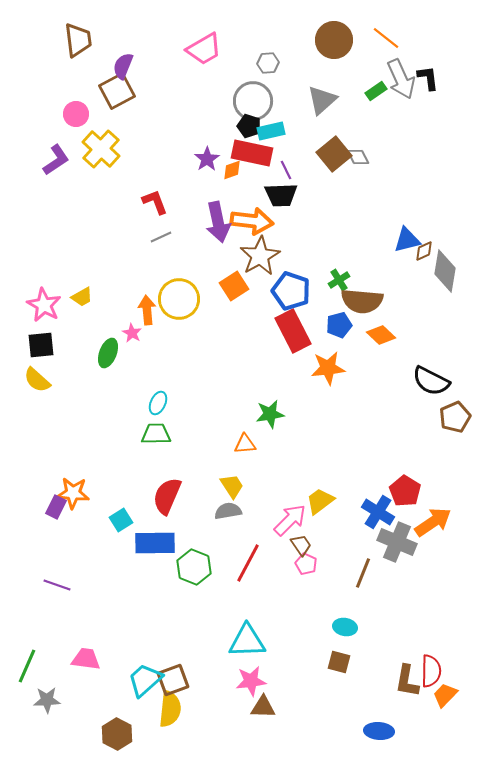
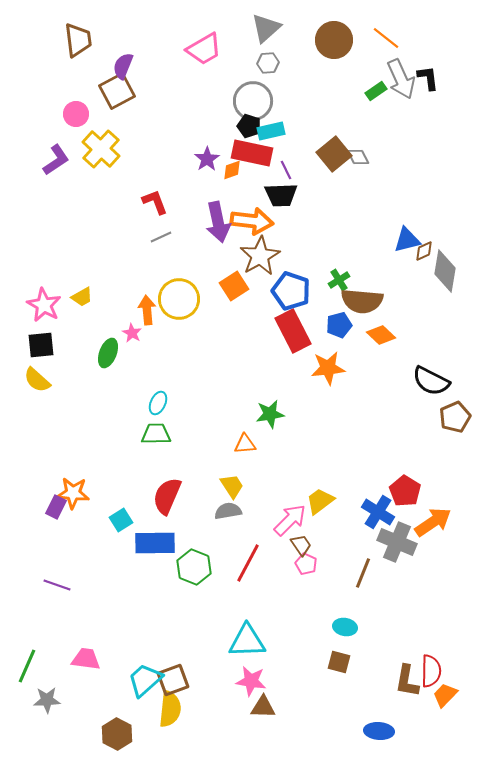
gray triangle at (322, 100): moved 56 px left, 72 px up
pink star at (251, 681): rotated 16 degrees clockwise
